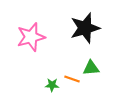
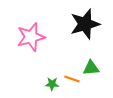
black star: moved 4 px up
green star: moved 1 px up
